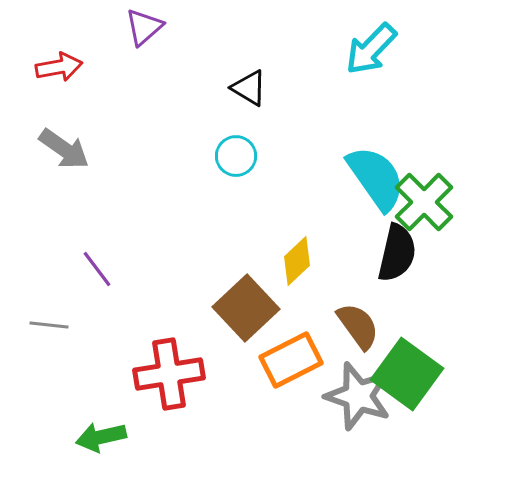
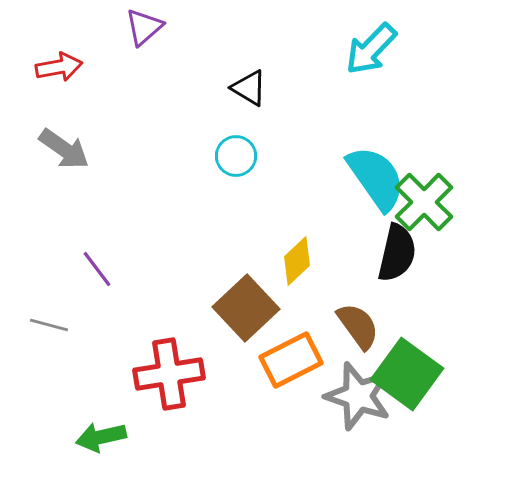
gray line: rotated 9 degrees clockwise
